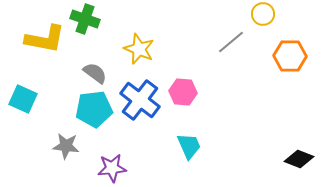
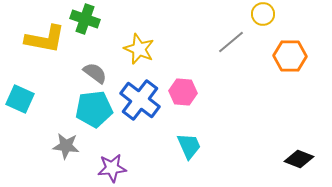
cyan square: moved 3 px left
